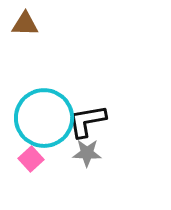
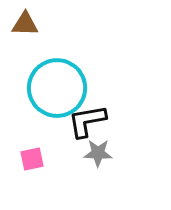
cyan circle: moved 13 px right, 30 px up
gray star: moved 11 px right
pink square: moved 1 px right; rotated 30 degrees clockwise
